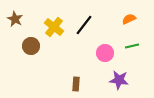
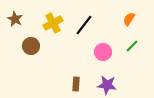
orange semicircle: rotated 32 degrees counterclockwise
yellow cross: moved 1 px left, 4 px up; rotated 24 degrees clockwise
green line: rotated 32 degrees counterclockwise
pink circle: moved 2 px left, 1 px up
purple star: moved 12 px left, 5 px down
